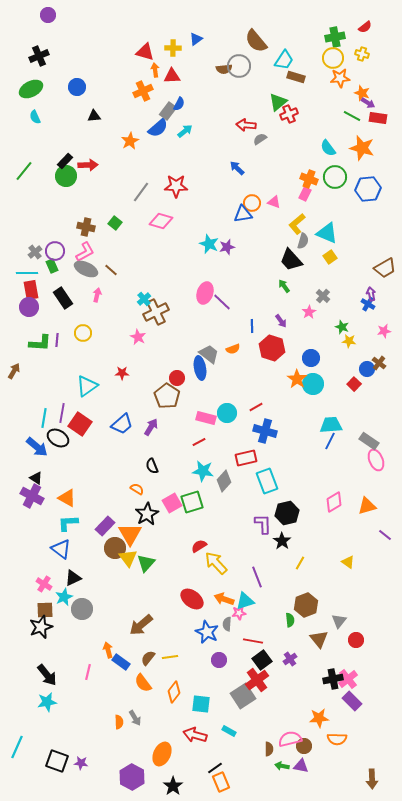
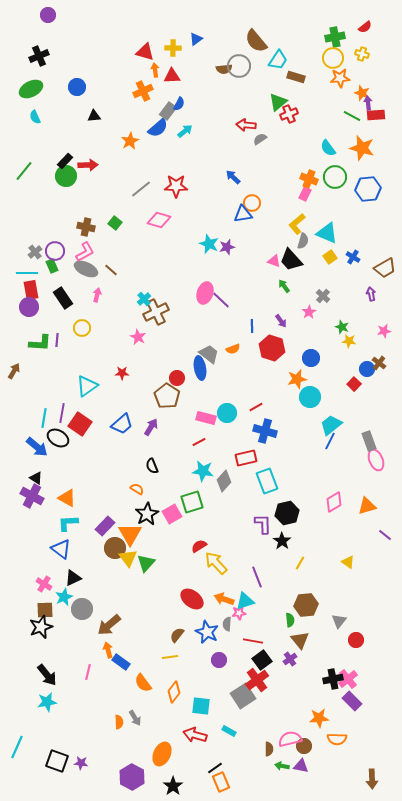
cyan trapezoid at (284, 60): moved 6 px left
purple arrow at (368, 103): rotated 128 degrees counterclockwise
red rectangle at (378, 118): moved 2 px left, 3 px up; rotated 12 degrees counterclockwise
blue arrow at (237, 168): moved 4 px left, 9 px down
gray line at (141, 192): moved 3 px up; rotated 15 degrees clockwise
pink triangle at (274, 202): moved 59 px down
pink diamond at (161, 221): moved 2 px left, 1 px up
purple line at (222, 302): moved 1 px left, 2 px up
blue cross at (368, 304): moved 15 px left, 47 px up
yellow circle at (83, 333): moved 1 px left, 5 px up
orange star at (297, 379): rotated 24 degrees clockwise
cyan circle at (313, 384): moved 3 px left, 13 px down
cyan trapezoid at (331, 425): rotated 35 degrees counterclockwise
gray rectangle at (369, 441): rotated 36 degrees clockwise
pink square at (172, 503): moved 11 px down
brown hexagon at (306, 605): rotated 15 degrees clockwise
brown arrow at (141, 625): moved 32 px left
brown triangle at (319, 639): moved 19 px left, 1 px down
brown semicircle at (148, 658): moved 29 px right, 23 px up
cyan square at (201, 704): moved 2 px down
